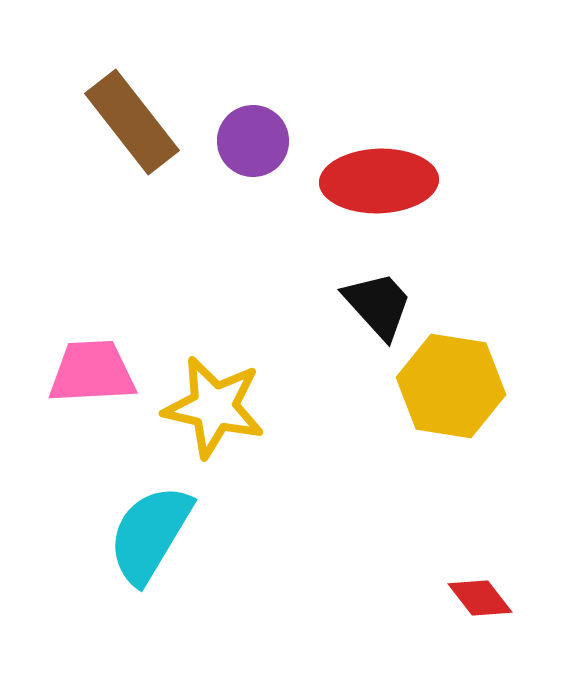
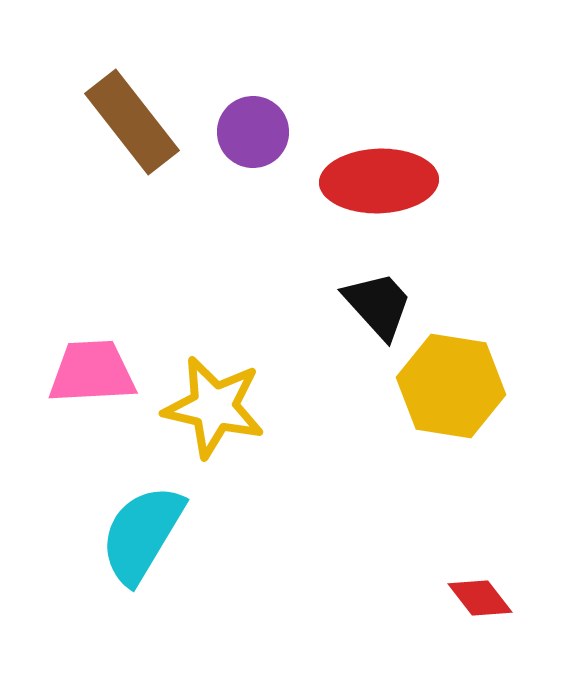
purple circle: moved 9 px up
cyan semicircle: moved 8 px left
